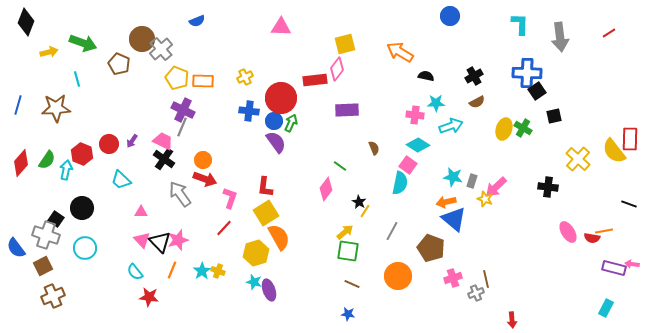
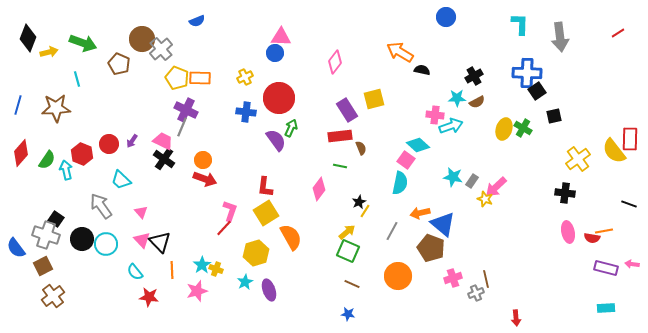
blue circle at (450, 16): moved 4 px left, 1 px down
black diamond at (26, 22): moved 2 px right, 16 px down
pink triangle at (281, 27): moved 10 px down
red line at (609, 33): moved 9 px right
yellow square at (345, 44): moved 29 px right, 55 px down
pink diamond at (337, 69): moved 2 px left, 7 px up
black semicircle at (426, 76): moved 4 px left, 6 px up
red rectangle at (315, 80): moved 25 px right, 56 px down
orange rectangle at (203, 81): moved 3 px left, 3 px up
red circle at (281, 98): moved 2 px left
cyan star at (436, 103): moved 21 px right, 5 px up
purple cross at (183, 110): moved 3 px right
purple rectangle at (347, 110): rotated 60 degrees clockwise
blue cross at (249, 111): moved 3 px left, 1 px down
pink cross at (415, 115): moved 20 px right
blue circle at (274, 121): moved 1 px right, 68 px up
green arrow at (291, 123): moved 5 px down
purple semicircle at (276, 142): moved 2 px up
cyan diamond at (418, 145): rotated 10 degrees clockwise
brown semicircle at (374, 148): moved 13 px left
yellow cross at (578, 159): rotated 10 degrees clockwise
red diamond at (21, 163): moved 10 px up
pink square at (408, 165): moved 2 px left, 5 px up
green line at (340, 166): rotated 24 degrees counterclockwise
cyan arrow at (66, 170): rotated 24 degrees counterclockwise
gray rectangle at (472, 181): rotated 16 degrees clockwise
black cross at (548, 187): moved 17 px right, 6 px down
pink diamond at (326, 189): moved 7 px left
gray arrow at (180, 194): moved 79 px left, 12 px down
pink L-shape at (230, 198): moved 13 px down
black star at (359, 202): rotated 16 degrees clockwise
orange arrow at (446, 202): moved 26 px left, 11 px down
black circle at (82, 208): moved 31 px down
pink triangle at (141, 212): rotated 48 degrees clockwise
blue triangle at (454, 219): moved 11 px left, 5 px down
yellow arrow at (345, 232): moved 2 px right
pink ellipse at (568, 232): rotated 20 degrees clockwise
orange semicircle at (279, 237): moved 12 px right
pink star at (178, 240): moved 19 px right, 51 px down
cyan circle at (85, 248): moved 21 px right, 4 px up
green square at (348, 251): rotated 15 degrees clockwise
purple rectangle at (614, 268): moved 8 px left
orange line at (172, 270): rotated 24 degrees counterclockwise
cyan star at (202, 271): moved 6 px up
yellow cross at (218, 271): moved 2 px left, 2 px up
cyan star at (254, 282): moved 9 px left; rotated 28 degrees clockwise
brown cross at (53, 296): rotated 15 degrees counterclockwise
cyan rectangle at (606, 308): rotated 60 degrees clockwise
red arrow at (512, 320): moved 4 px right, 2 px up
